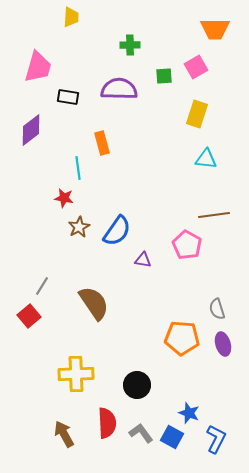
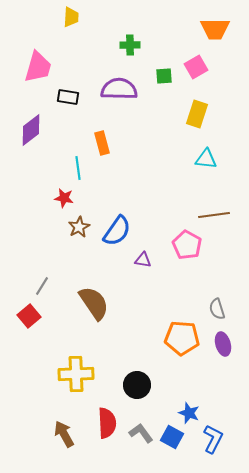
blue L-shape: moved 3 px left
